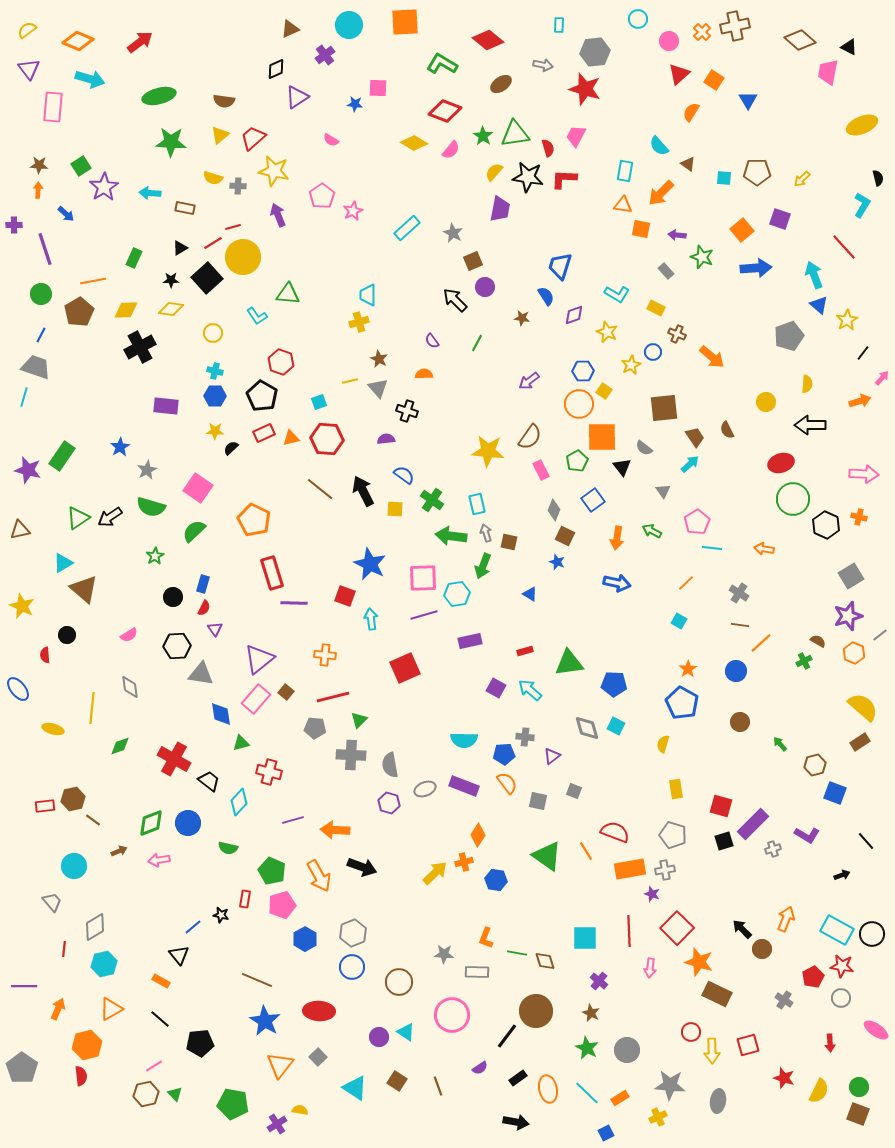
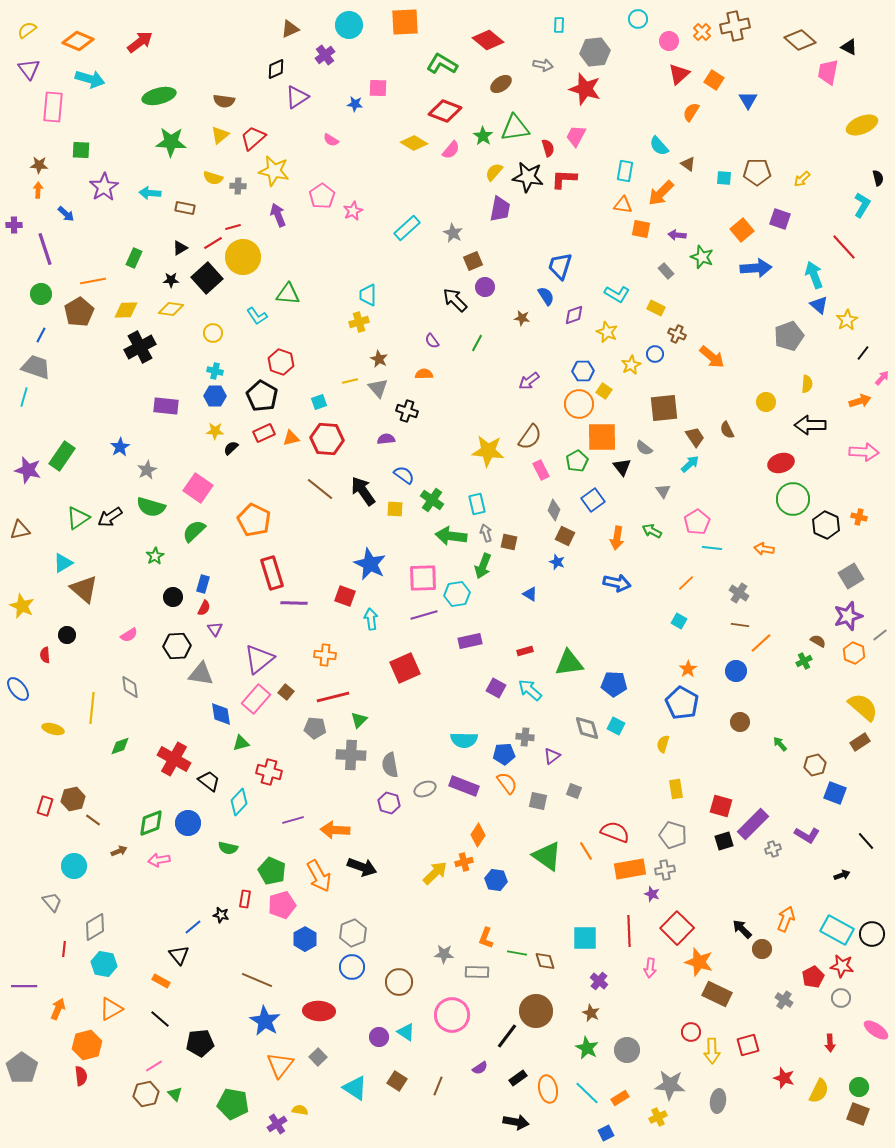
green triangle at (515, 134): moved 6 px up
green square at (81, 166): moved 16 px up; rotated 36 degrees clockwise
blue circle at (653, 352): moved 2 px right, 2 px down
pink arrow at (864, 474): moved 22 px up
black arrow at (363, 491): rotated 8 degrees counterclockwise
red rectangle at (45, 806): rotated 66 degrees counterclockwise
cyan hexagon at (104, 964): rotated 25 degrees clockwise
brown line at (438, 1086): rotated 42 degrees clockwise
